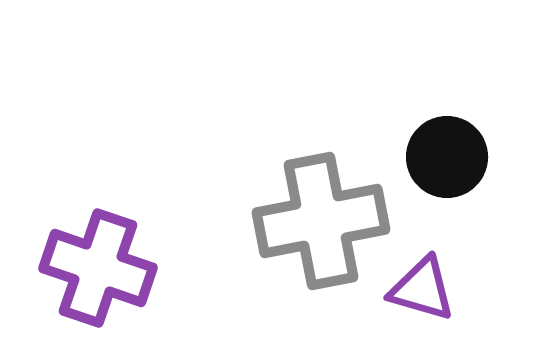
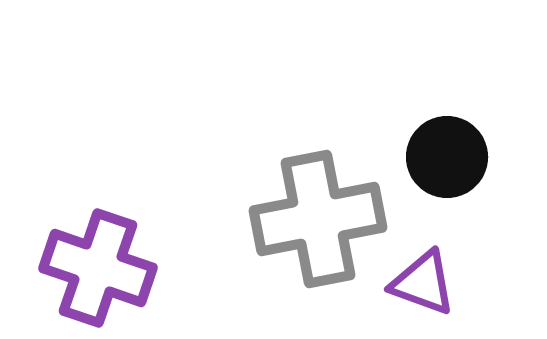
gray cross: moved 3 px left, 2 px up
purple triangle: moved 1 px right, 6 px up; rotated 4 degrees clockwise
